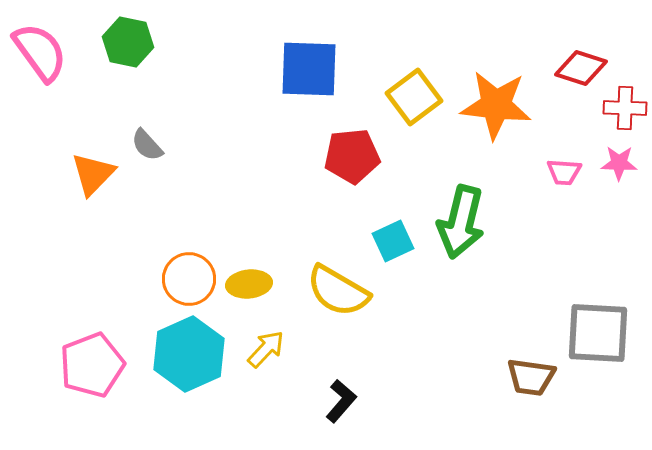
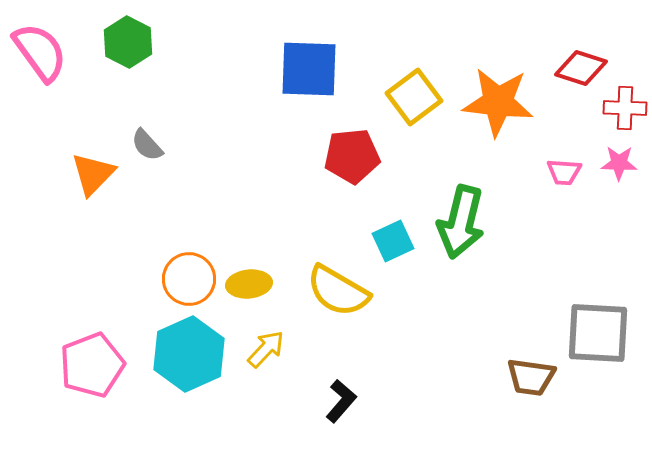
green hexagon: rotated 15 degrees clockwise
orange star: moved 2 px right, 3 px up
